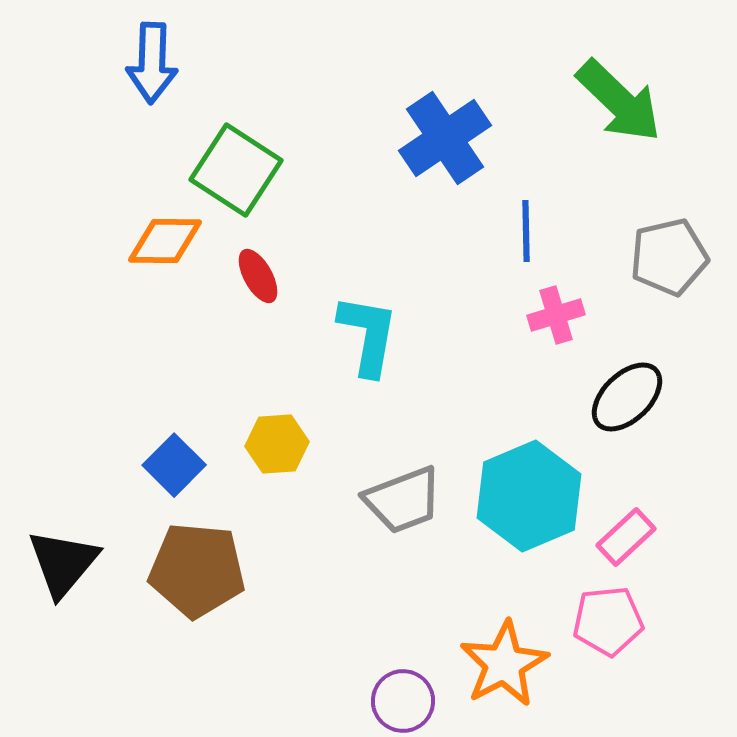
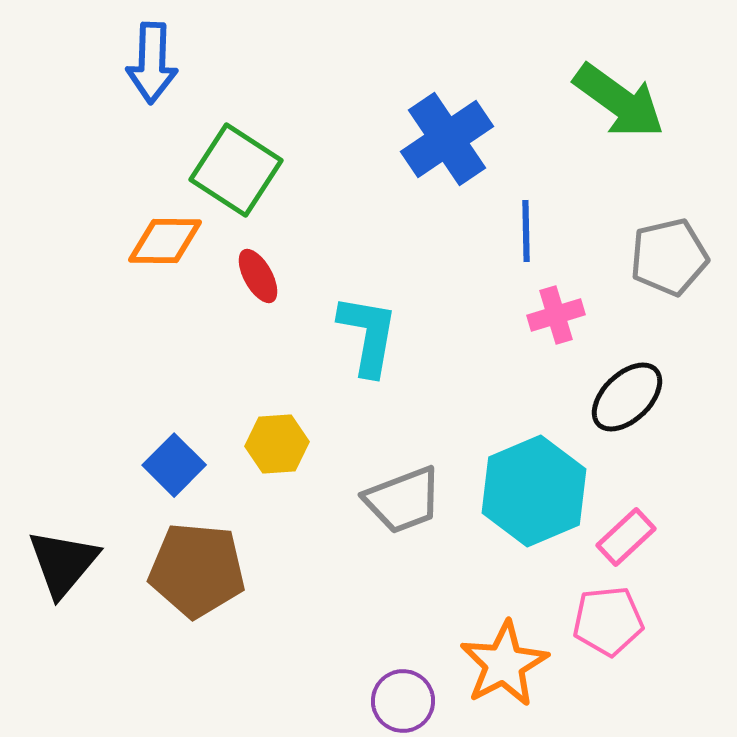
green arrow: rotated 8 degrees counterclockwise
blue cross: moved 2 px right, 1 px down
cyan hexagon: moved 5 px right, 5 px up
